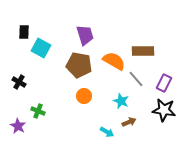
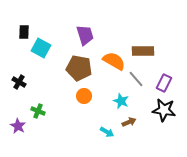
brown pentagon: moved 3 px down
